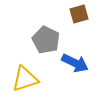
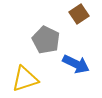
brown square: rotated 18 degrees counterclockwise
blue arrow: moved 1 px right, 1 px down
